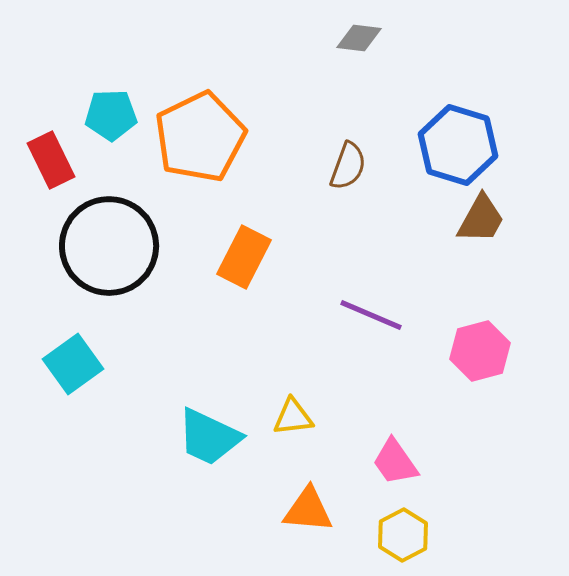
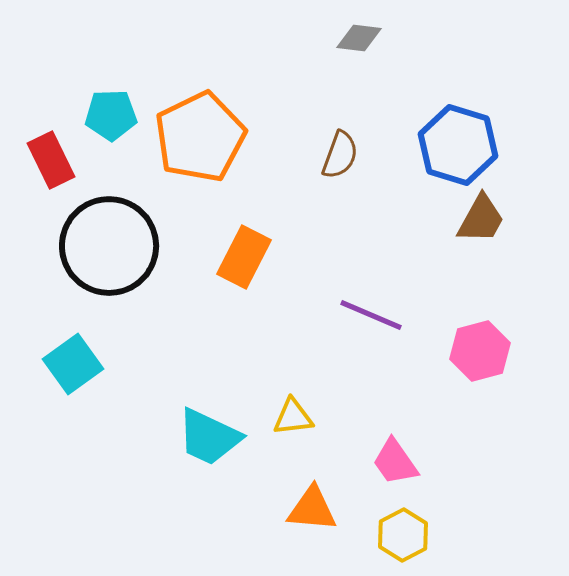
brown semicircle: moved 8 px left, 11 px up
orange triangle: moved 4 px right, 1 px up
